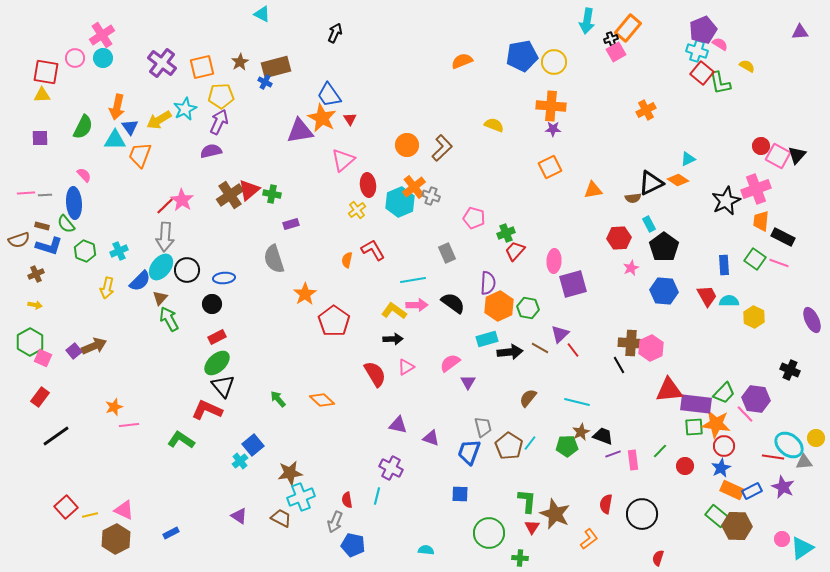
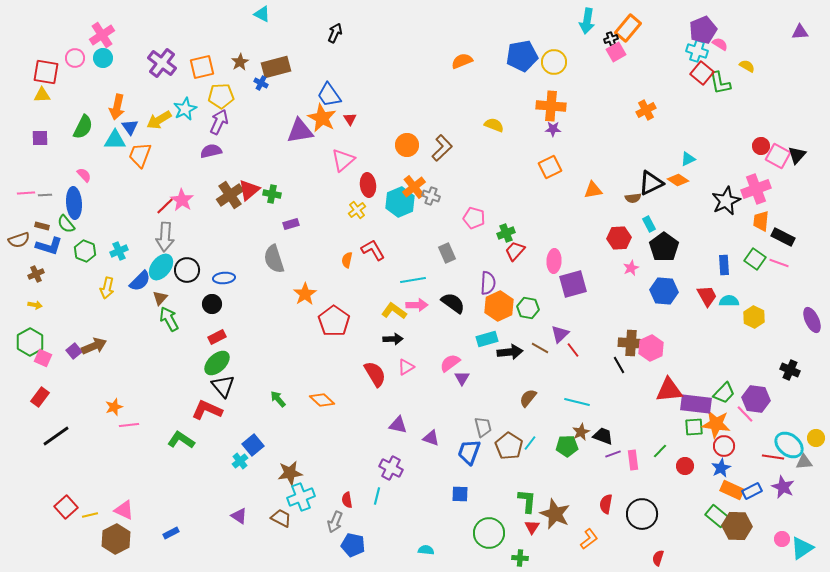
blue cross at (265, 82): moved 4 px left, 1 px down
purple triangle at (468, 382): moved 6 px left, 4 px up
